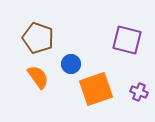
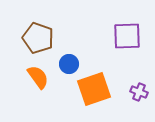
purple square: moved 4 px up; rotated 16 degrees counterclockwise
blue circle: moved 2 px left
orange square: moved 2 px left
